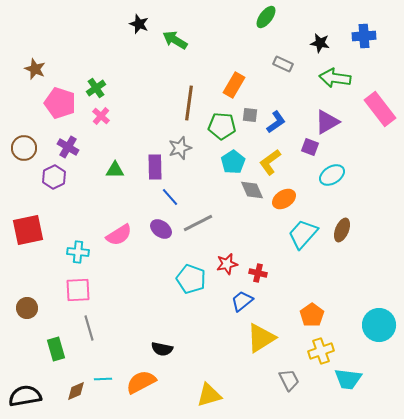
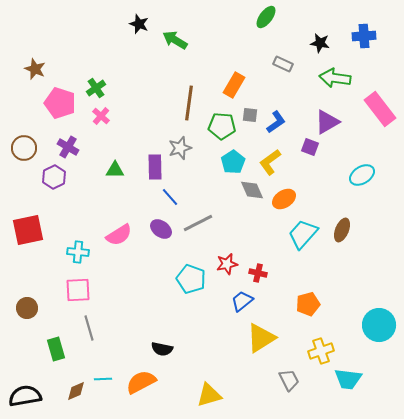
cyan ellipse at (332, 175): moved 30 px right
orange pentagon at (312, 315): moved 4 px left, 11 px up; rotated 20 degrees clockwise
